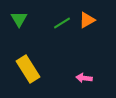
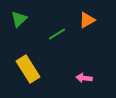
green triangle: rotated 18 degrees clockwise
green line: moved 5 px left, 11 px down
